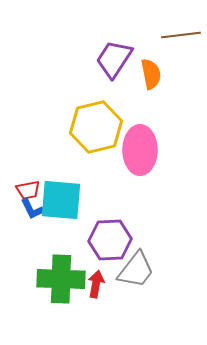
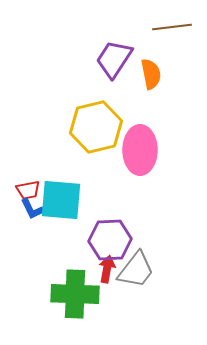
brown line: moved 9 px left, 8 px up
green cross: moved 14 px right, 15 px down
red arrow: moved 11 px right, 15 px up
